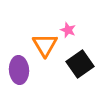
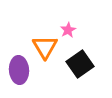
pink star: rotated 21 degrees clockwise
orange triangle: moved 2 px down
